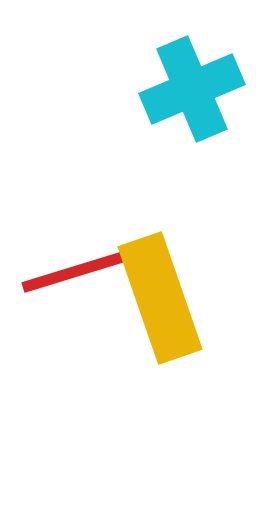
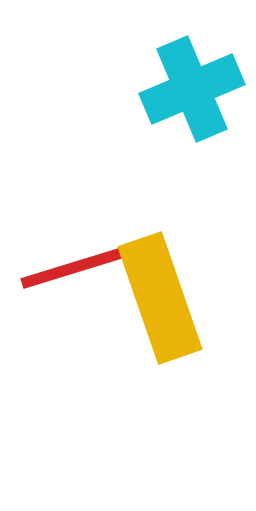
red line: moved 1 px left, 4 px up
